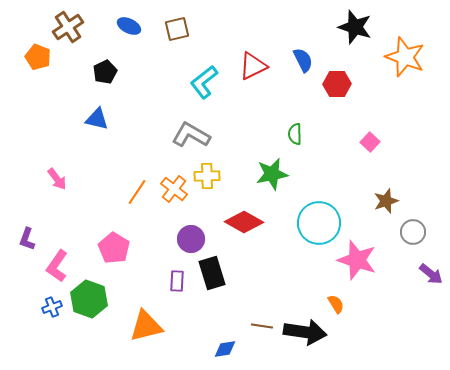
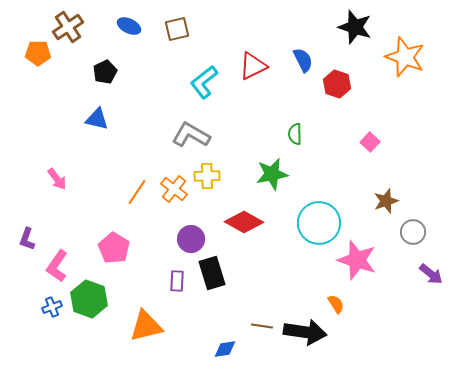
orange pentagon: moved 4 px up; rotated 20 degrees counterclockwise
red hexagon: rotated 20 degrees clockwise
